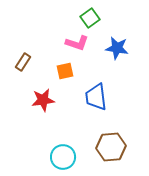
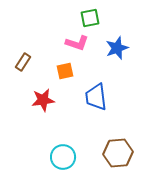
green square: rotated 24 degrees clockwise
blue star: rotated 30 degrees counterclockwise
brown hexagon: moved 7 px right, 6 px down
